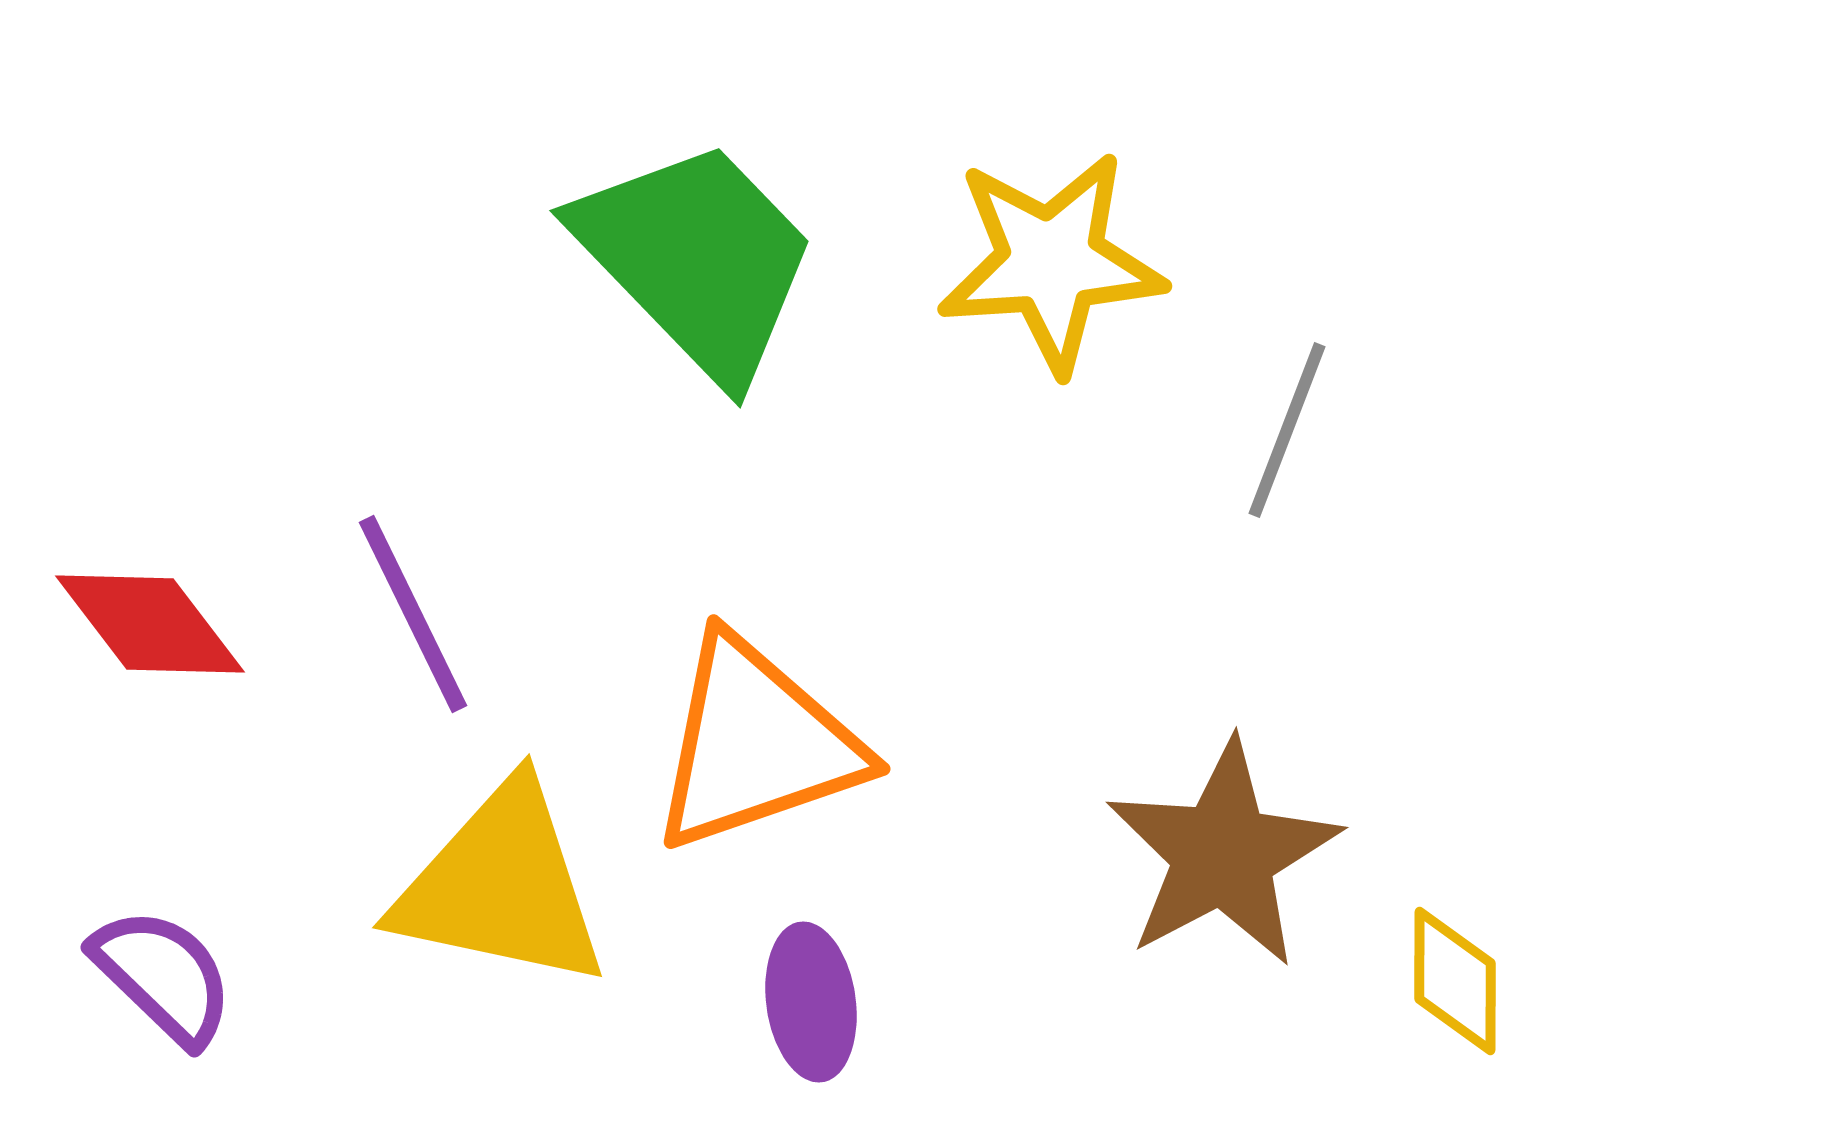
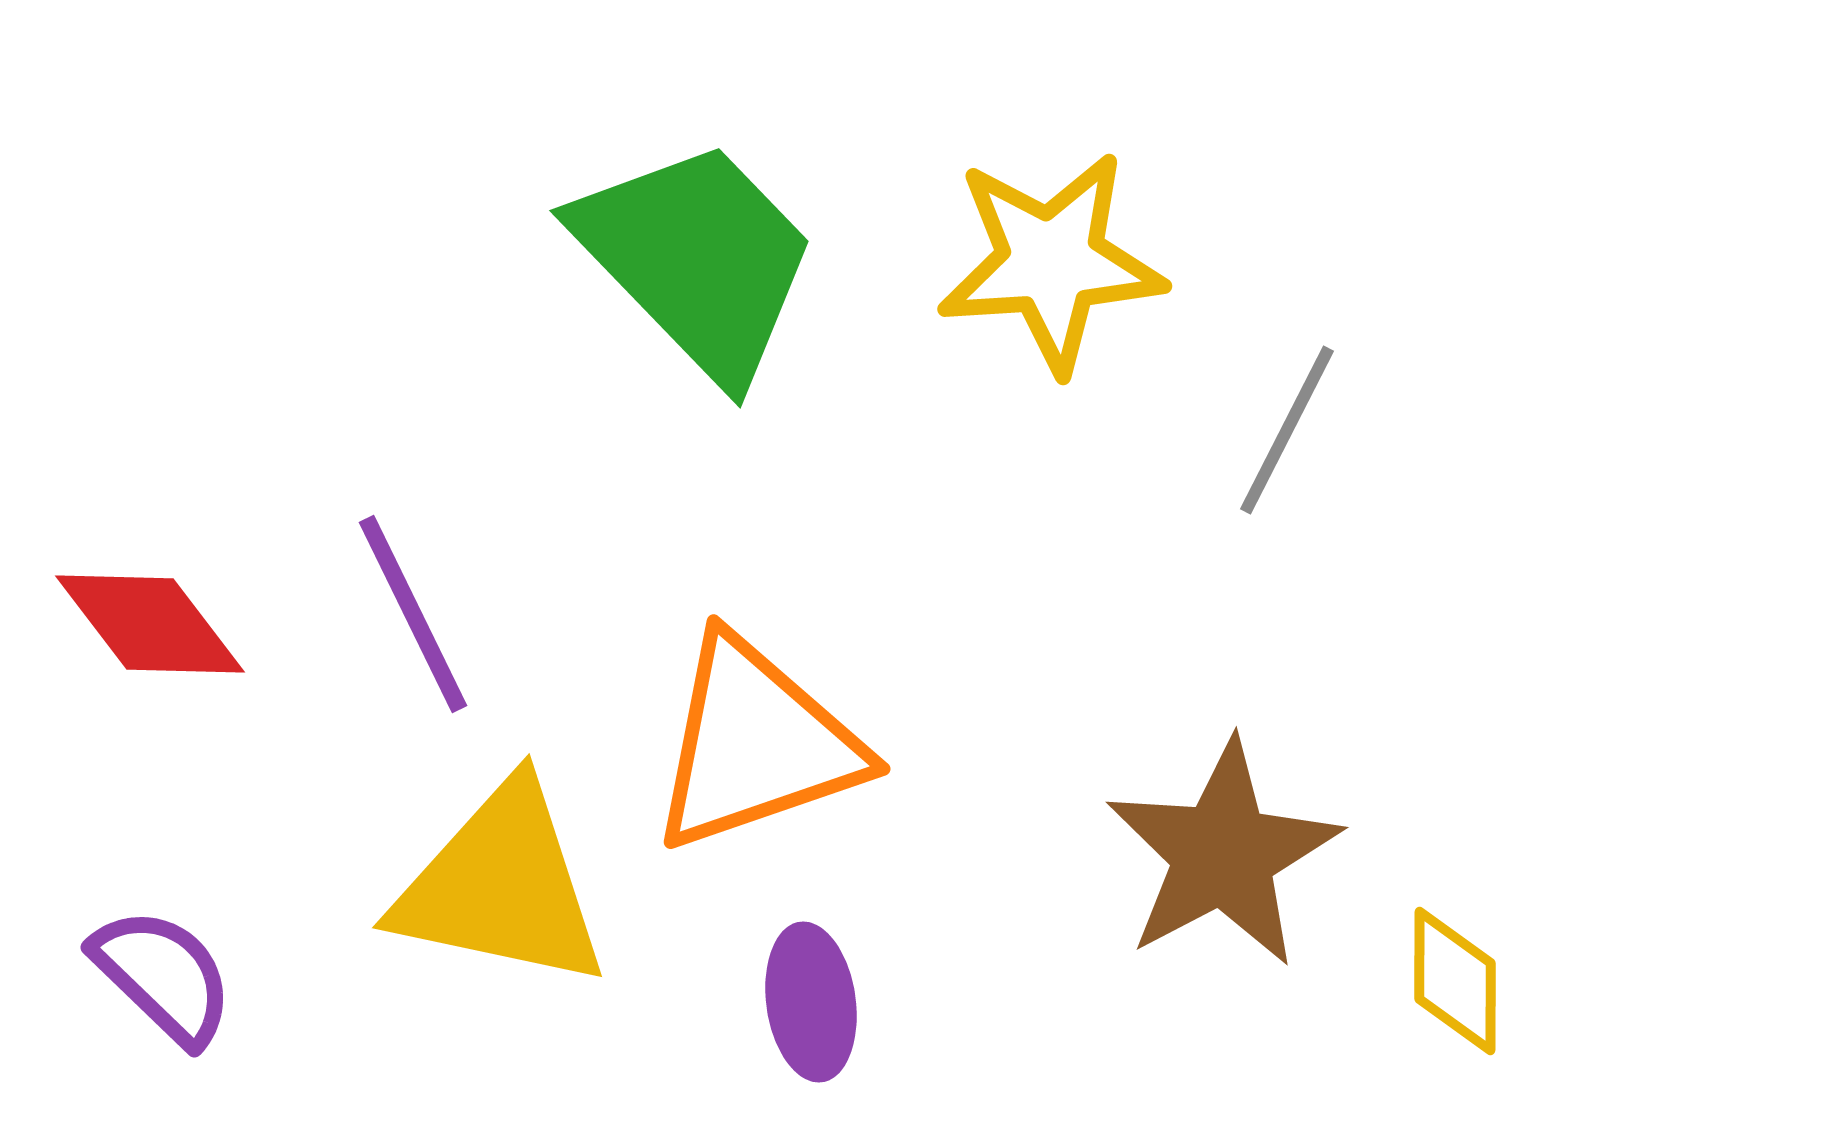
gray line: rotated 6 degrees clockwise
